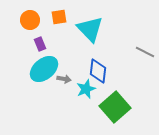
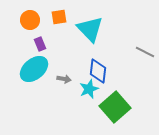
cyan ellipse: moved 10 px left
cyan star: moved 3 px right
